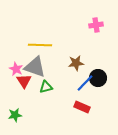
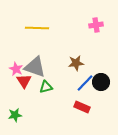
yellow line: moved 3 px left, 17 px up
black circle: moved 3 px right, 4 px down
